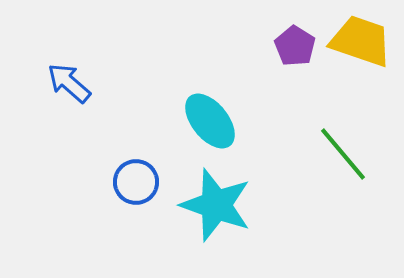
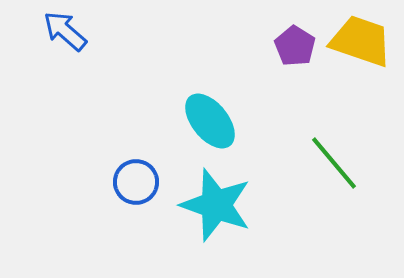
blue arrow: moved 4 px left, 52 px up
green line: moved 9 px left, 9 px down
